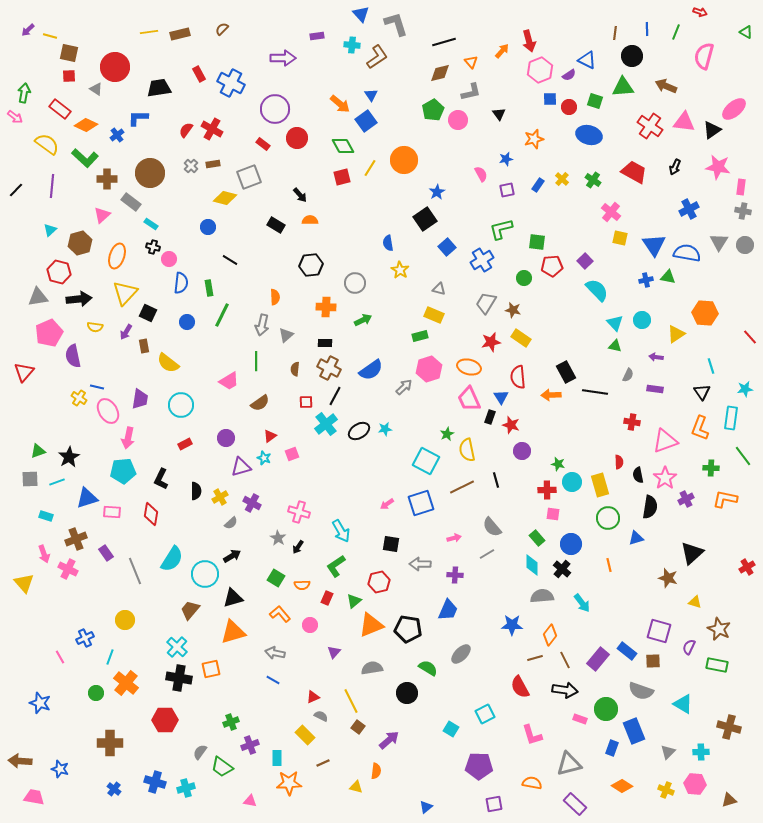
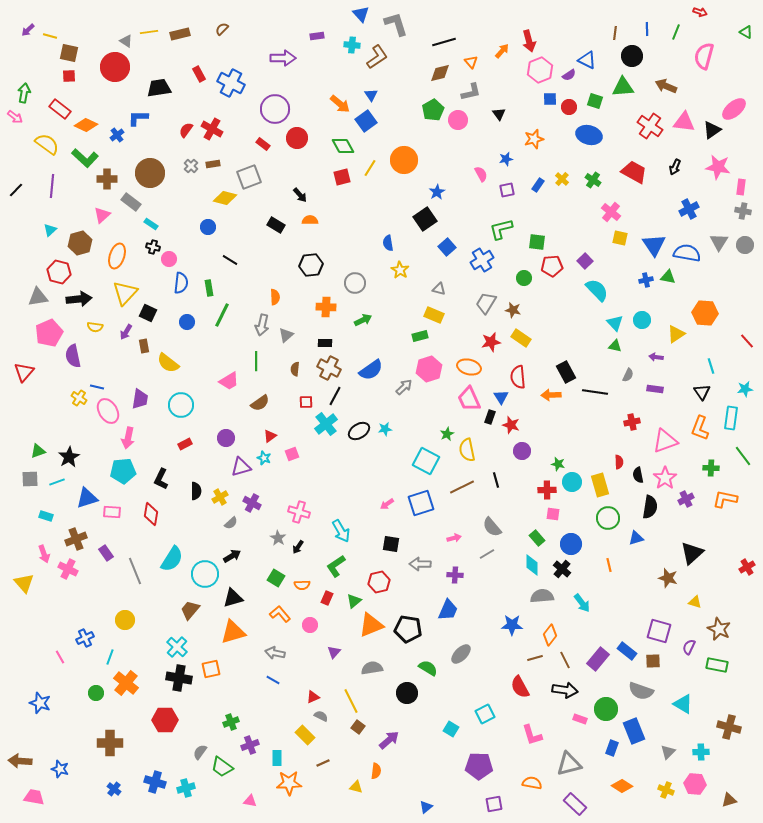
gray triangle at (96, 89): moved 30 px right, 48 px up
red line at (750, 337): moved 3 px left, 4 px down
red cross at (632, 422): rotated 21 degrees counterclockwise
